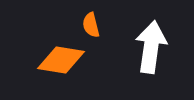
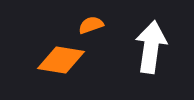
orange semicircle: rotated 85 degrees clockwise
